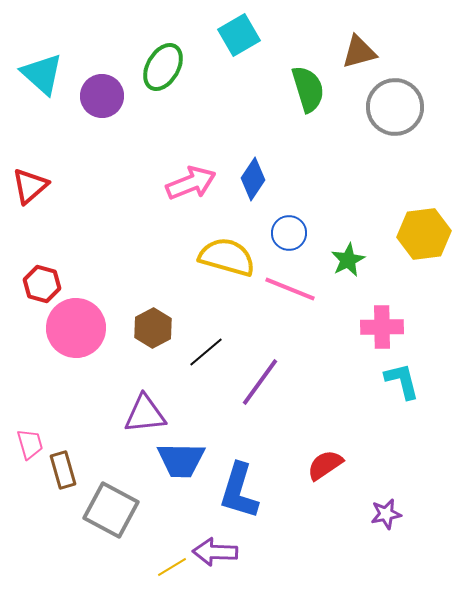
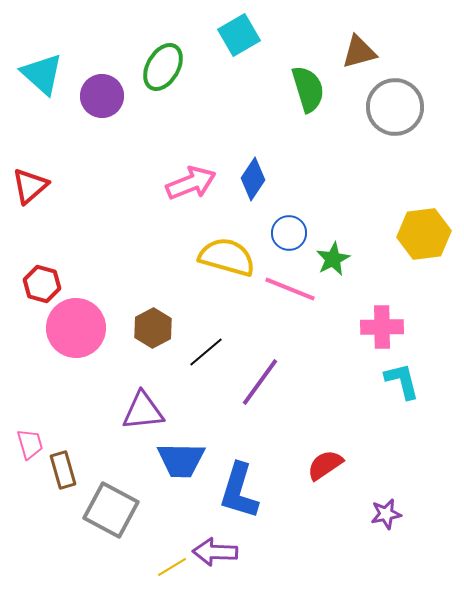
green star: moved 15 px left, 1 px up
purple triangle: moved 2 px left, 3 px up
